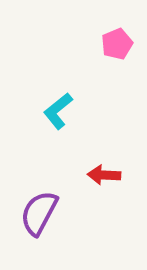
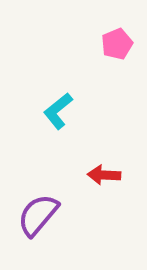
purple semicircle: moved 1 px left, 2 px down; rotated 12 degrees clockwise
